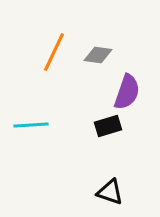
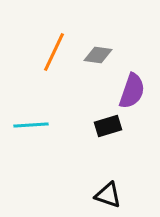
purple semicircle: moved 5 px right, 1 px up
black triangle: moved 2 px left, 3 px down
